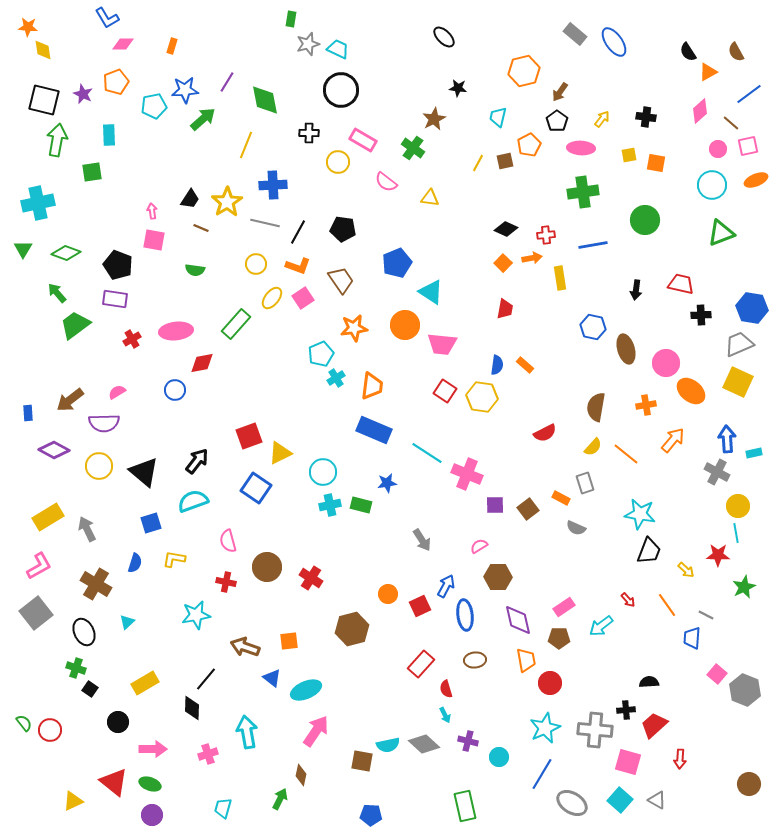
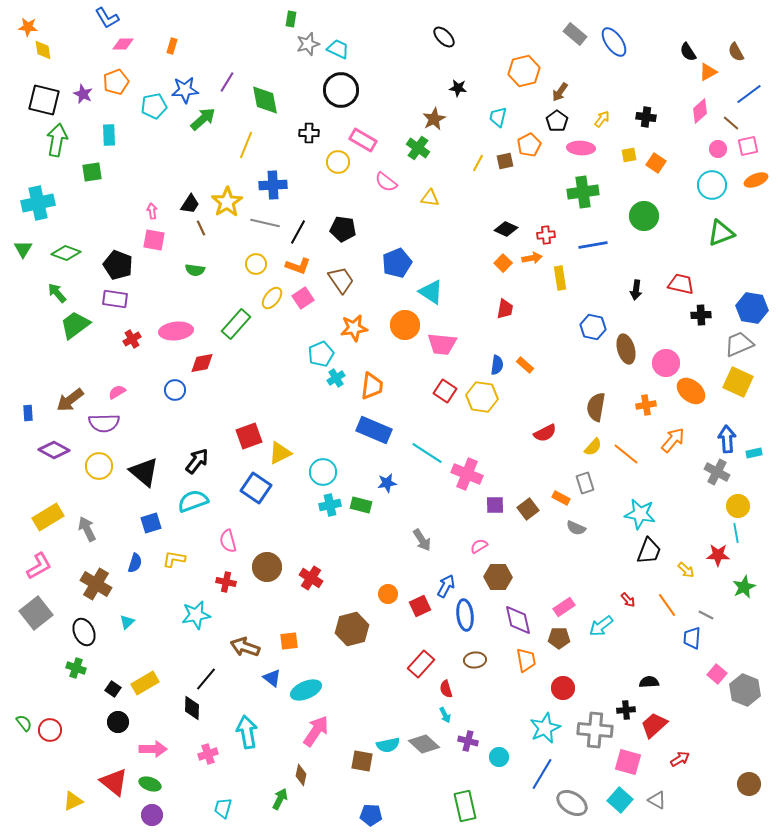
green cross at (413, 148): moved 5 px right
orange square at (656, 163): rotated 24 degrees clockwise
black trapezoid at (190, 199): moved 5 px down
green circle at (645, 220): moved 1 px left, 4 px up
brown line at (201, 228): rotated 42 degrees clockwise
red circle at (550, 683): moved 13 px right, 5 px down
black square at (90, 689): moved 23 px right
red arrow at (680, 759): rotated 126 degrees counterclockwise
